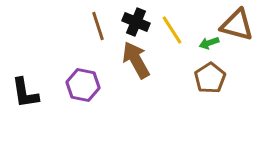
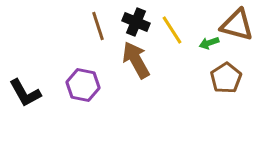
brown pentagon: moved 16 px right
black L-shape: rotated 20 degrees counterclockwise
